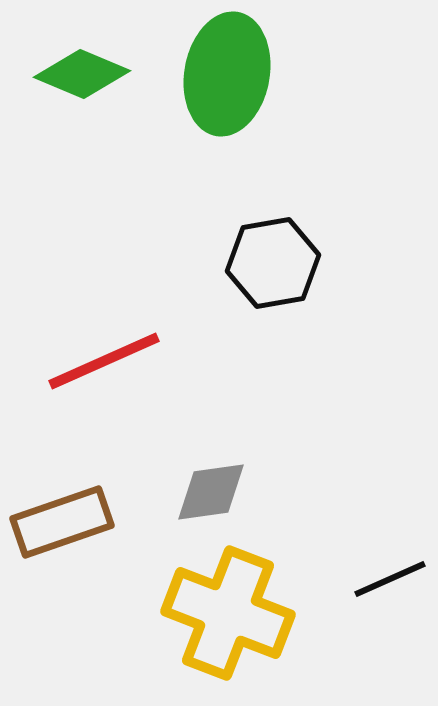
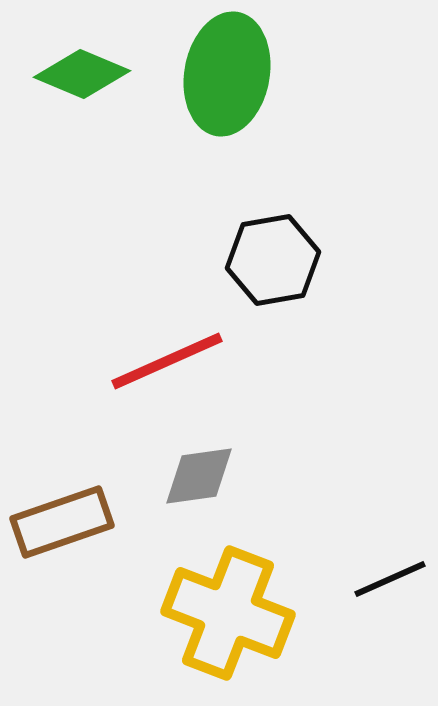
black hexagon: moved 3 px up
red line: moved 63 px right
gray diamond: moved 12 px left, 16 px up
